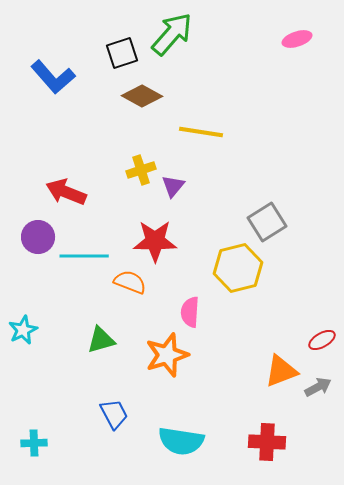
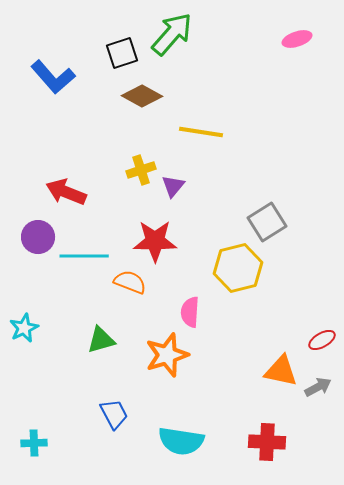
cyan star: moved 1 px right, 2 px up
orange triangle: rotated 33 degrees clockwise
